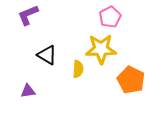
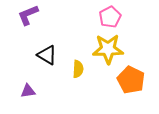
yellow star: moved 7 px right
